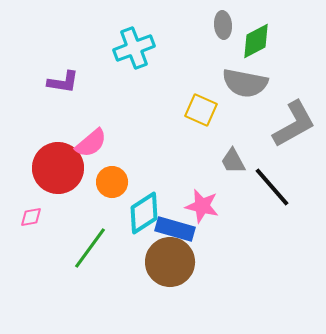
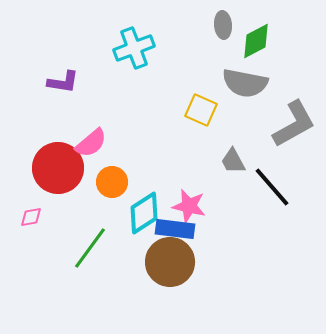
pink star: moved 13 px left
blue rectangle: rotated 9 degrees counterclockwise
